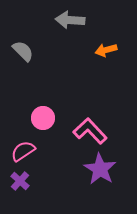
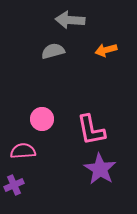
gray semicircle: moved 30 px right; rotated 60 degrees counterclockwise
pink circle: moved 1 px left, 1 px down
pink L-shape: moved 1 px right, 1 px up; rotated 148 degrees counterclockwise
pink semicircle: rotated 30 degrees clockwise
purple cross: moved 6 px left, 4 px down; rotated 24 degrees clockwise
